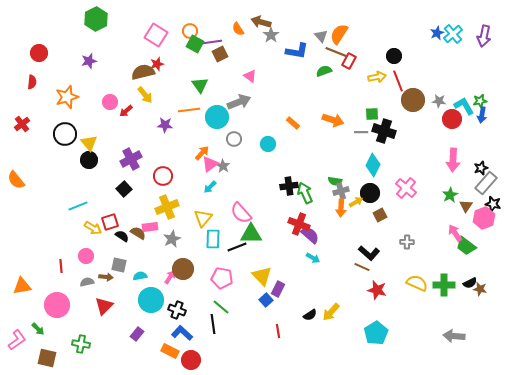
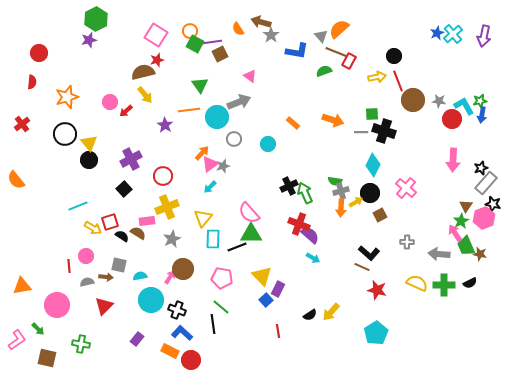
orange semicircle at (339, 34): moved 5 px up; rotated 15 degrees clockwise
purple star at (89, 61): moved 21 px up
red star at (157, 64): moved 4 px up
purple star at (165, 125): rotated 28 degrees clockwise
gray star at (223, 166): rotated 24 degrees clockwise
black cross at (289, 186): rotated 18 degrees counterclockwise
green star at (450, 195): moved 11 px right, 26 px down
pink semicircle at (241, 213): moved 8 px right
pink rectangle at (150, 227): moved 3 px left, 6 px up
green trapezoid at (466, 246): rotated 30 degrees clockwise
red line at (61, 266): moved 8 px right
brown star at (480, 289): moved 35 px up
purple rectangle at (137, 334): moved 5 px down
gray arrow at (454, 336): moved 15 px left, 82 px up
